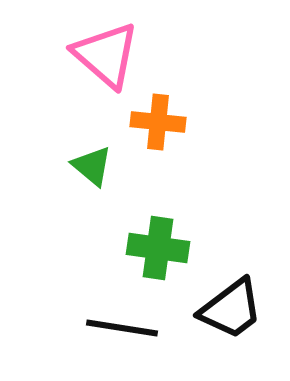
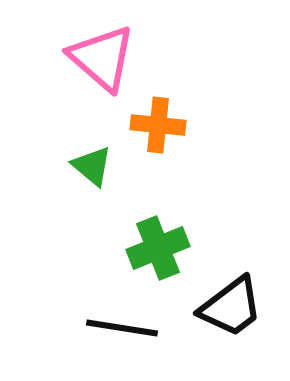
pink triangle: moved 4 px left, 3 px down
orange cross: moved 3 px down
green cross: rotated 30 degrees counterclockwise
black trapezoid: moved 2 px up
